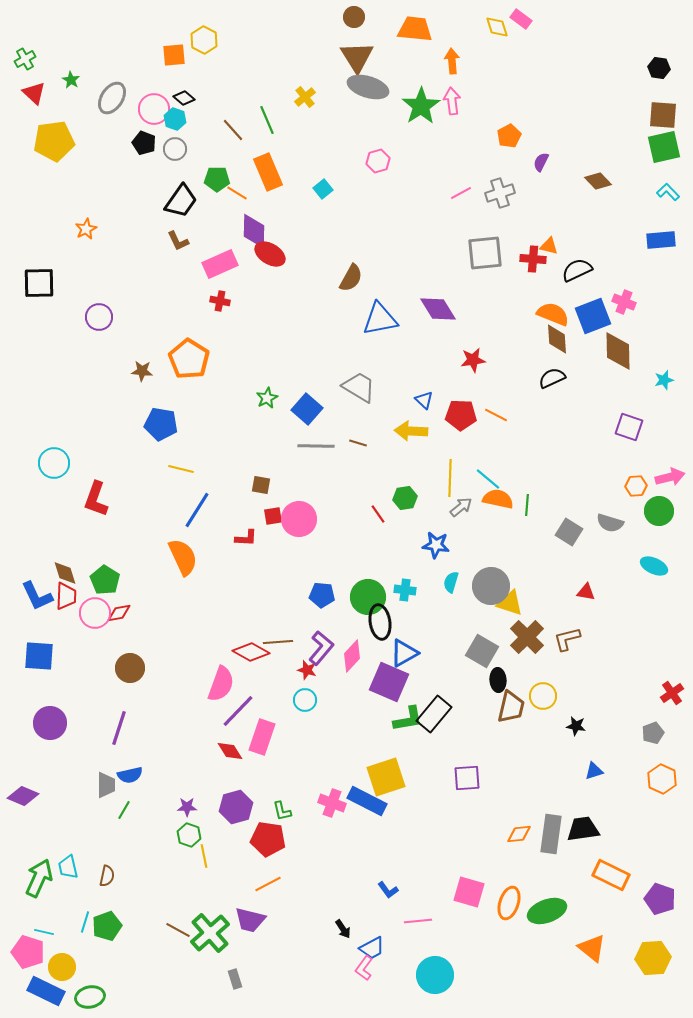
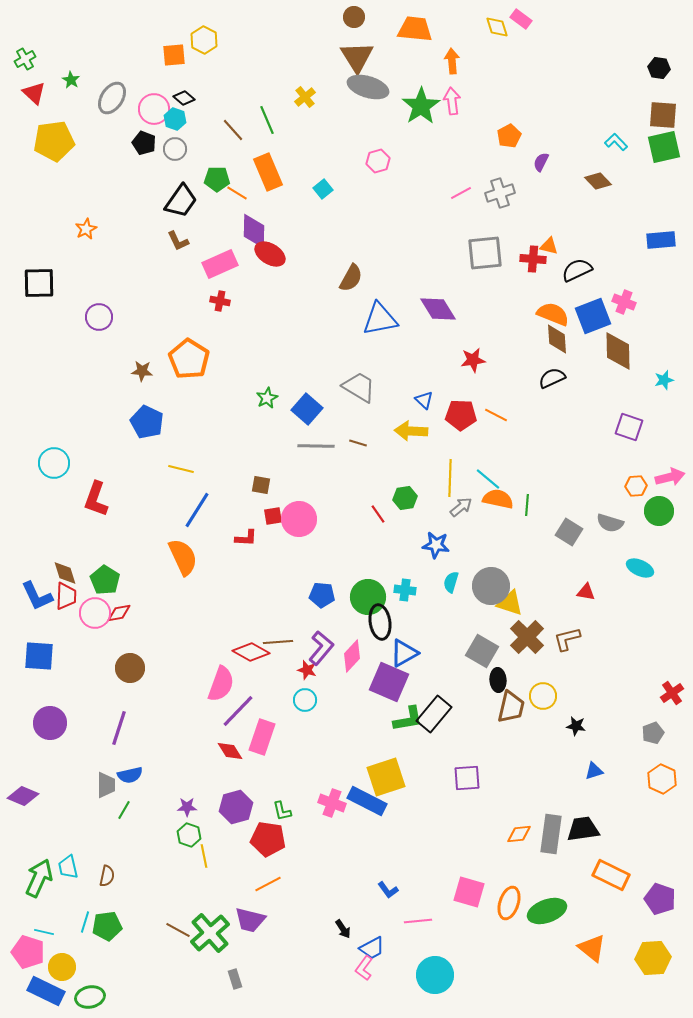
cyan L-shape at (668, 192): moved 52 px left, 50 px up
blue pentagon at (161, 424): moved 14 px left, 2 px up; rotated 16 degrees clockwise
cyan ellipse at (654, 566): moved 14 px left, 2 px down
green pentagon at (107, 926): rotated 12 degrees clockwise
